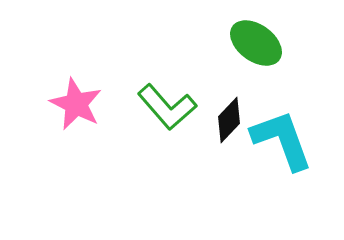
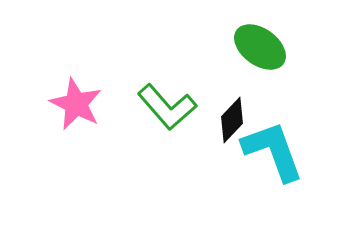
green ellipse: moved 4 px right, 4 px down
black diamond: moved 3 px right
cyan L-shape: moved 9 px left, 11 px down
